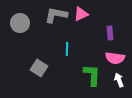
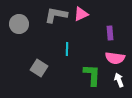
gray circle: moved 1 px left, 1 px down
